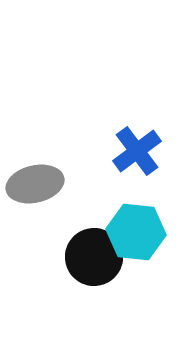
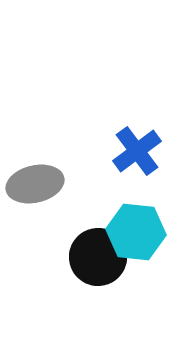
black circle: moved 4 px right
